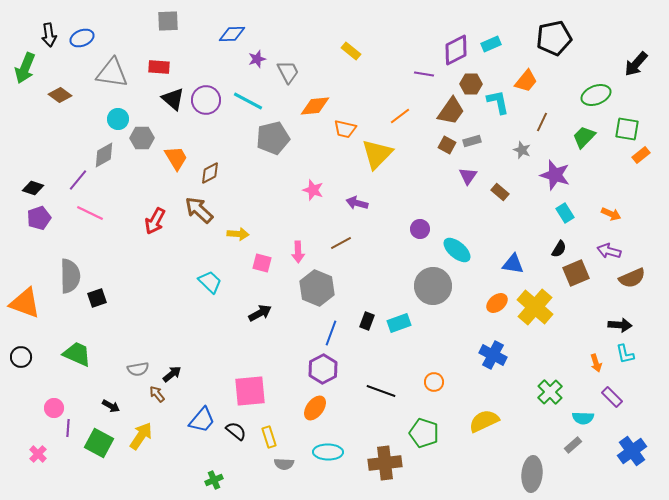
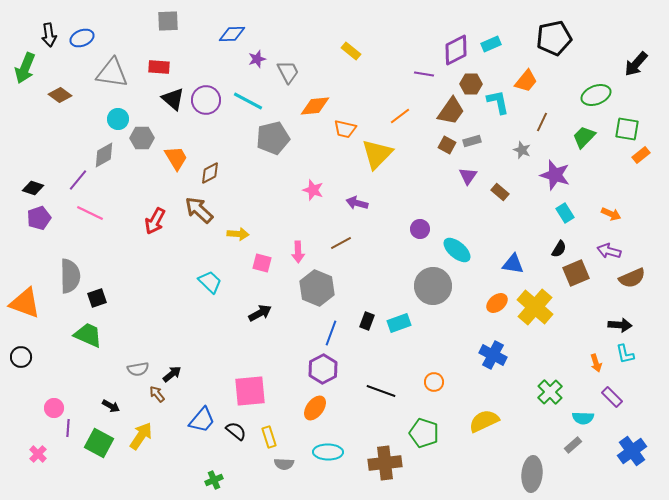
green trapezoid at (77, 354): moved 11 px right, 19 px up
